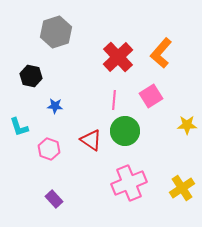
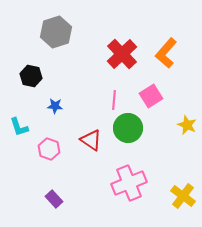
orange L-shape: moved 5 px right
red cross: moved 4 px right, 3 px up
yellow star: rotated 24 degrees clockwise
green circle: moved 3 px right, 3 px up
yellow cross: moved 1 px right, 8 px down; rotated 20 degrees counterclockwise
